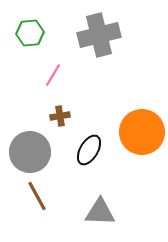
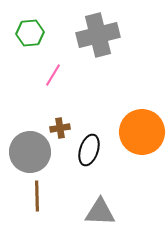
gray cross: moved 1 px left
brown cross: moved 12 px down
black ellipse: rotated 12 degrees counterclockwise
brown line: rotated 28 degrees clockwise
